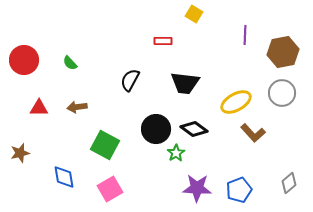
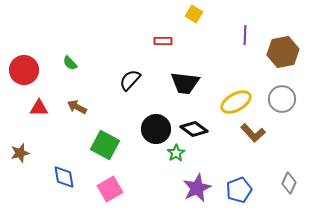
red circle: moved 10 px down
black semicircle: rotated 15 degrees clockwise
gray circle: moved 6 px down
brown arrow: rotated 36 degrees clockwise
gray diamond: rotated 25 degrees counterclockwise
purple star: rotated 28 degrees counterclockwise
